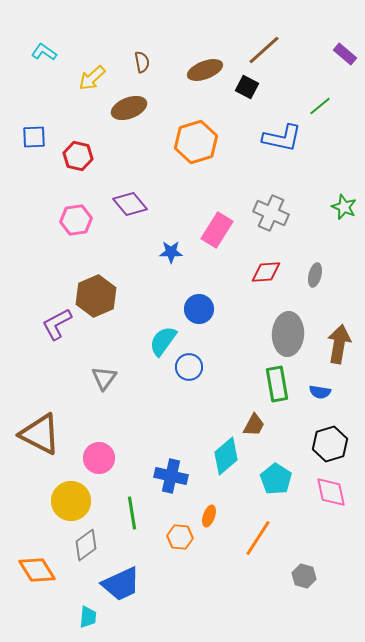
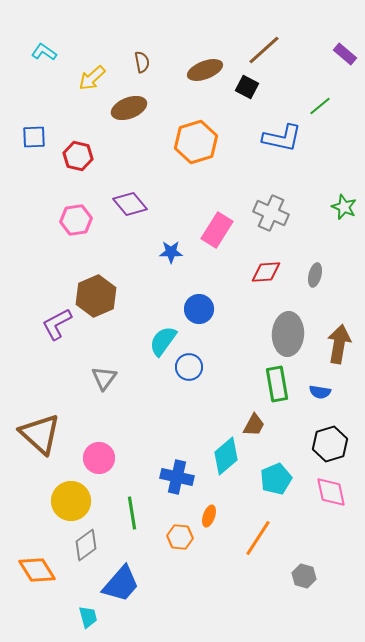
brown triangle at (40, 434): rotated 15 degrees clockwise
blue cross at (171, 476): moved 6 px right, 1 px down
cyan pentagon at (276, 479): rotated 16 degrees clockwise
blue trapezoid at (121, 584): rotated 24 degrees counterclockwise
cyan trapezoid at (88, 617): rotated 20 degrees counterclockwise
